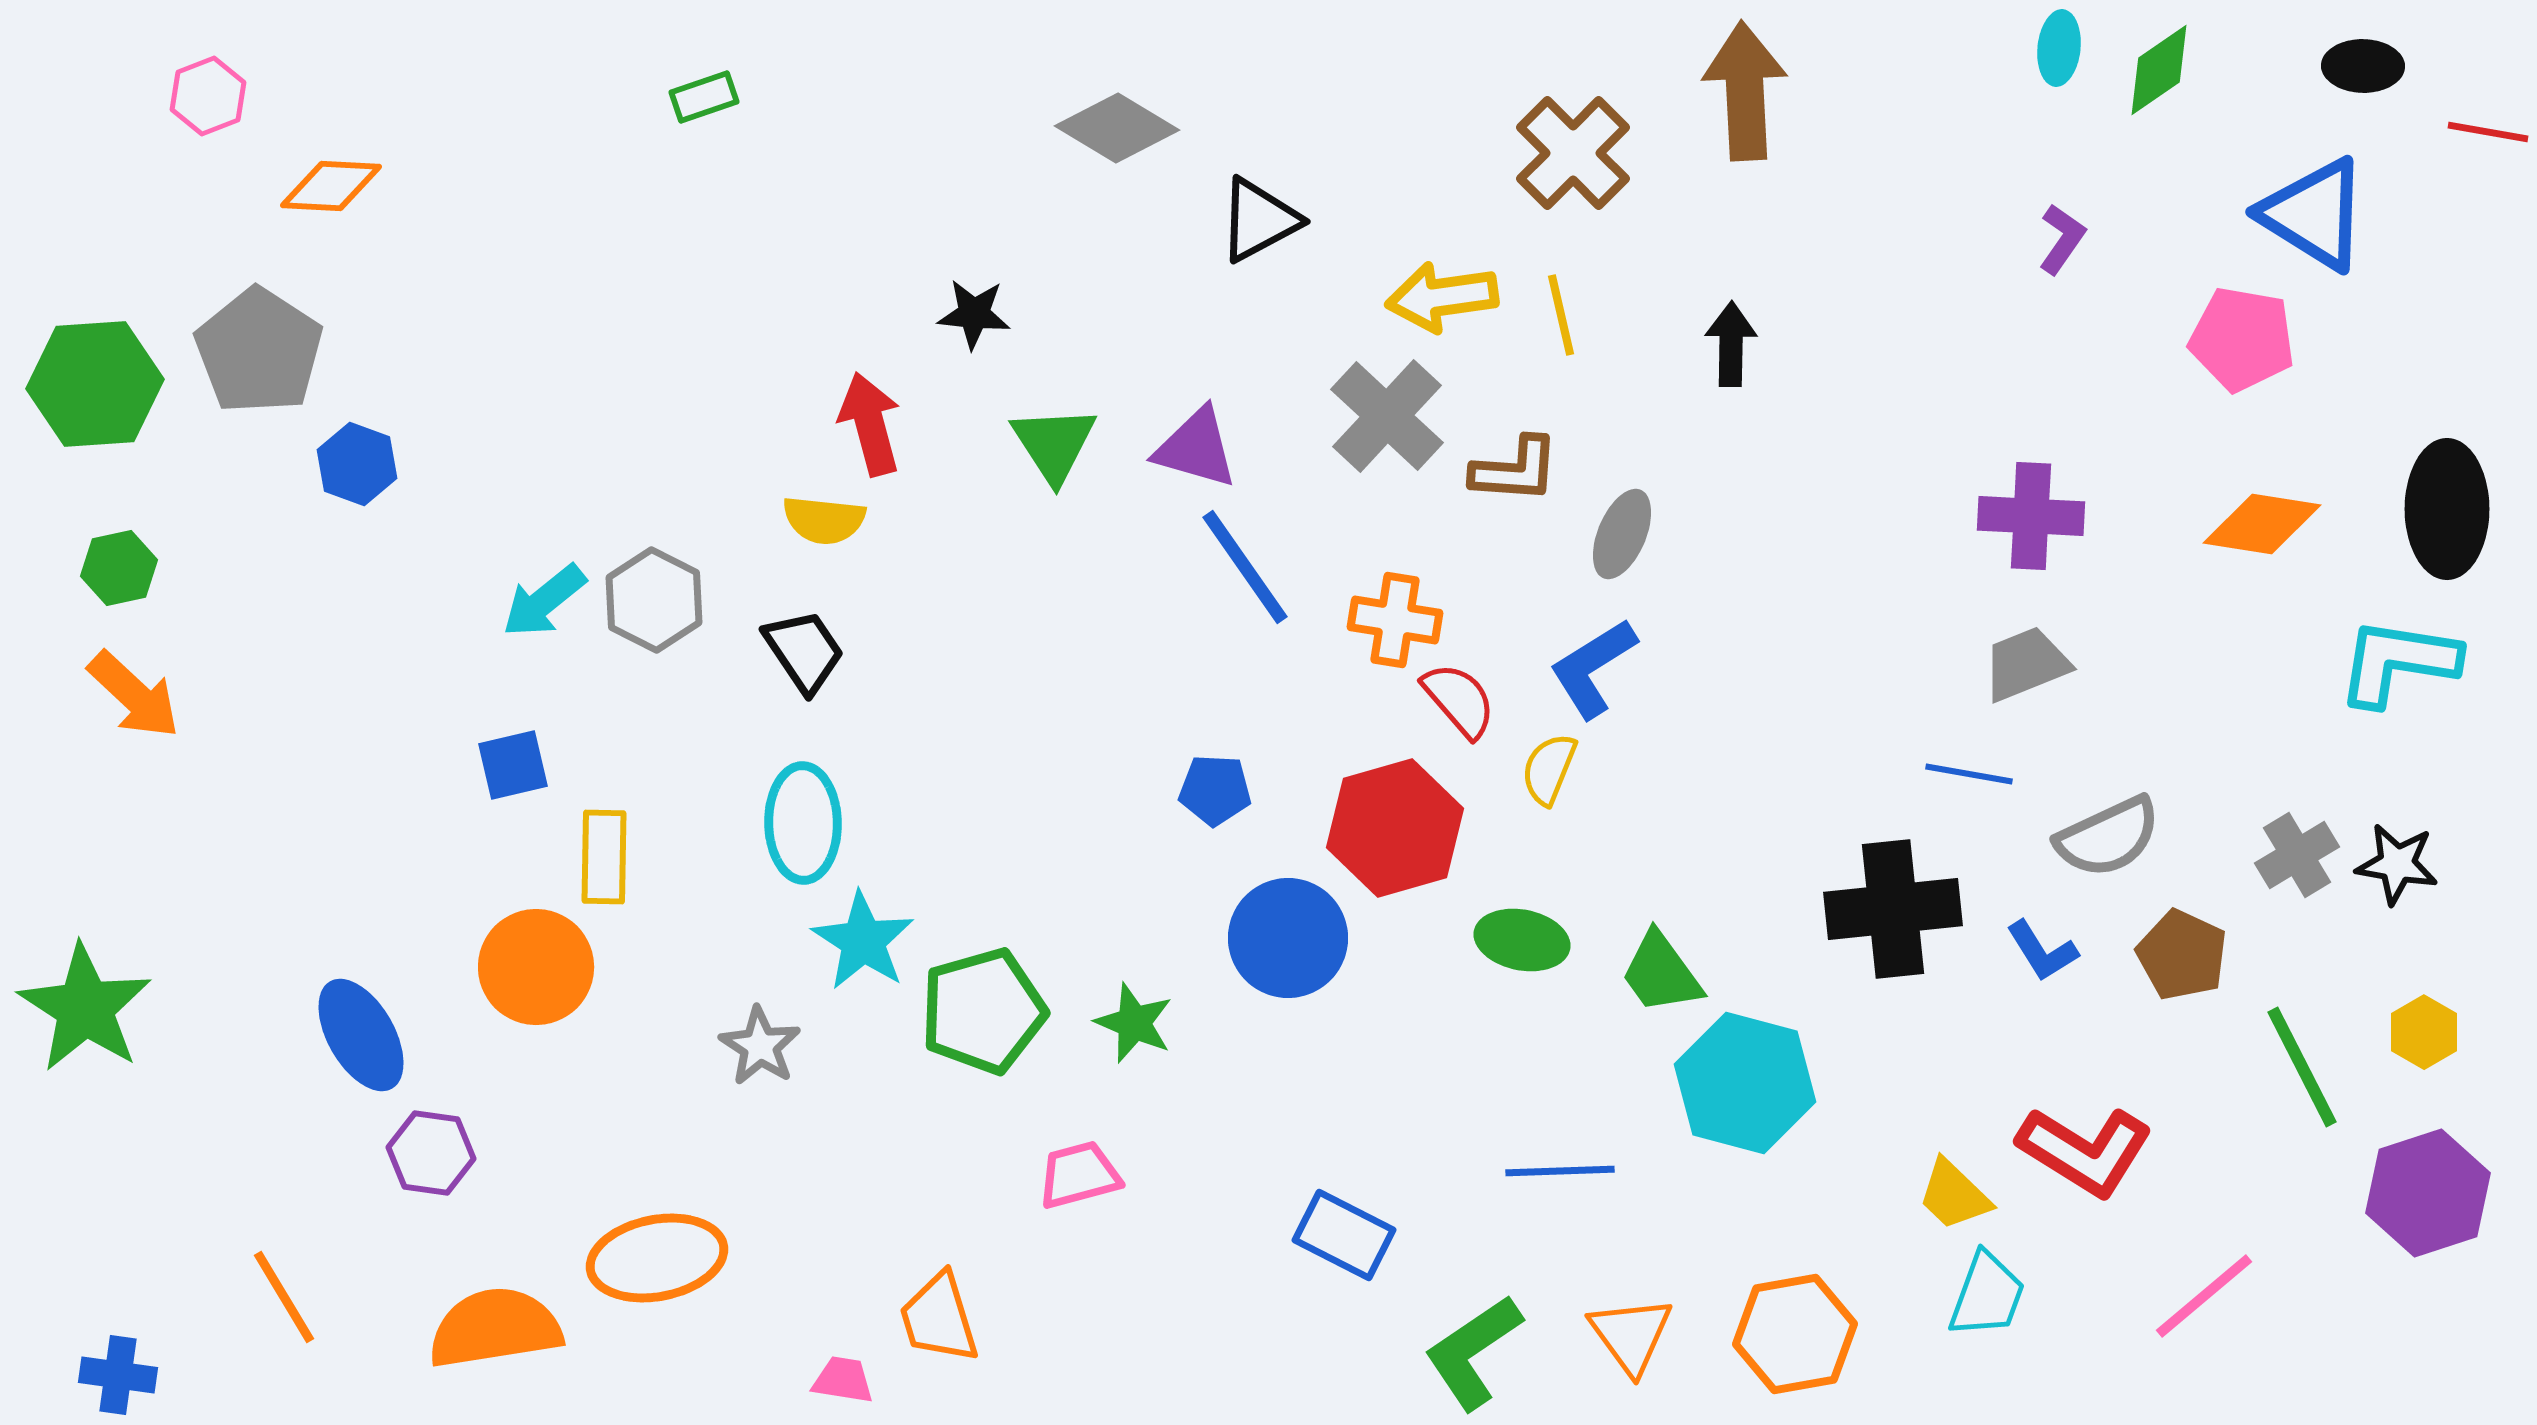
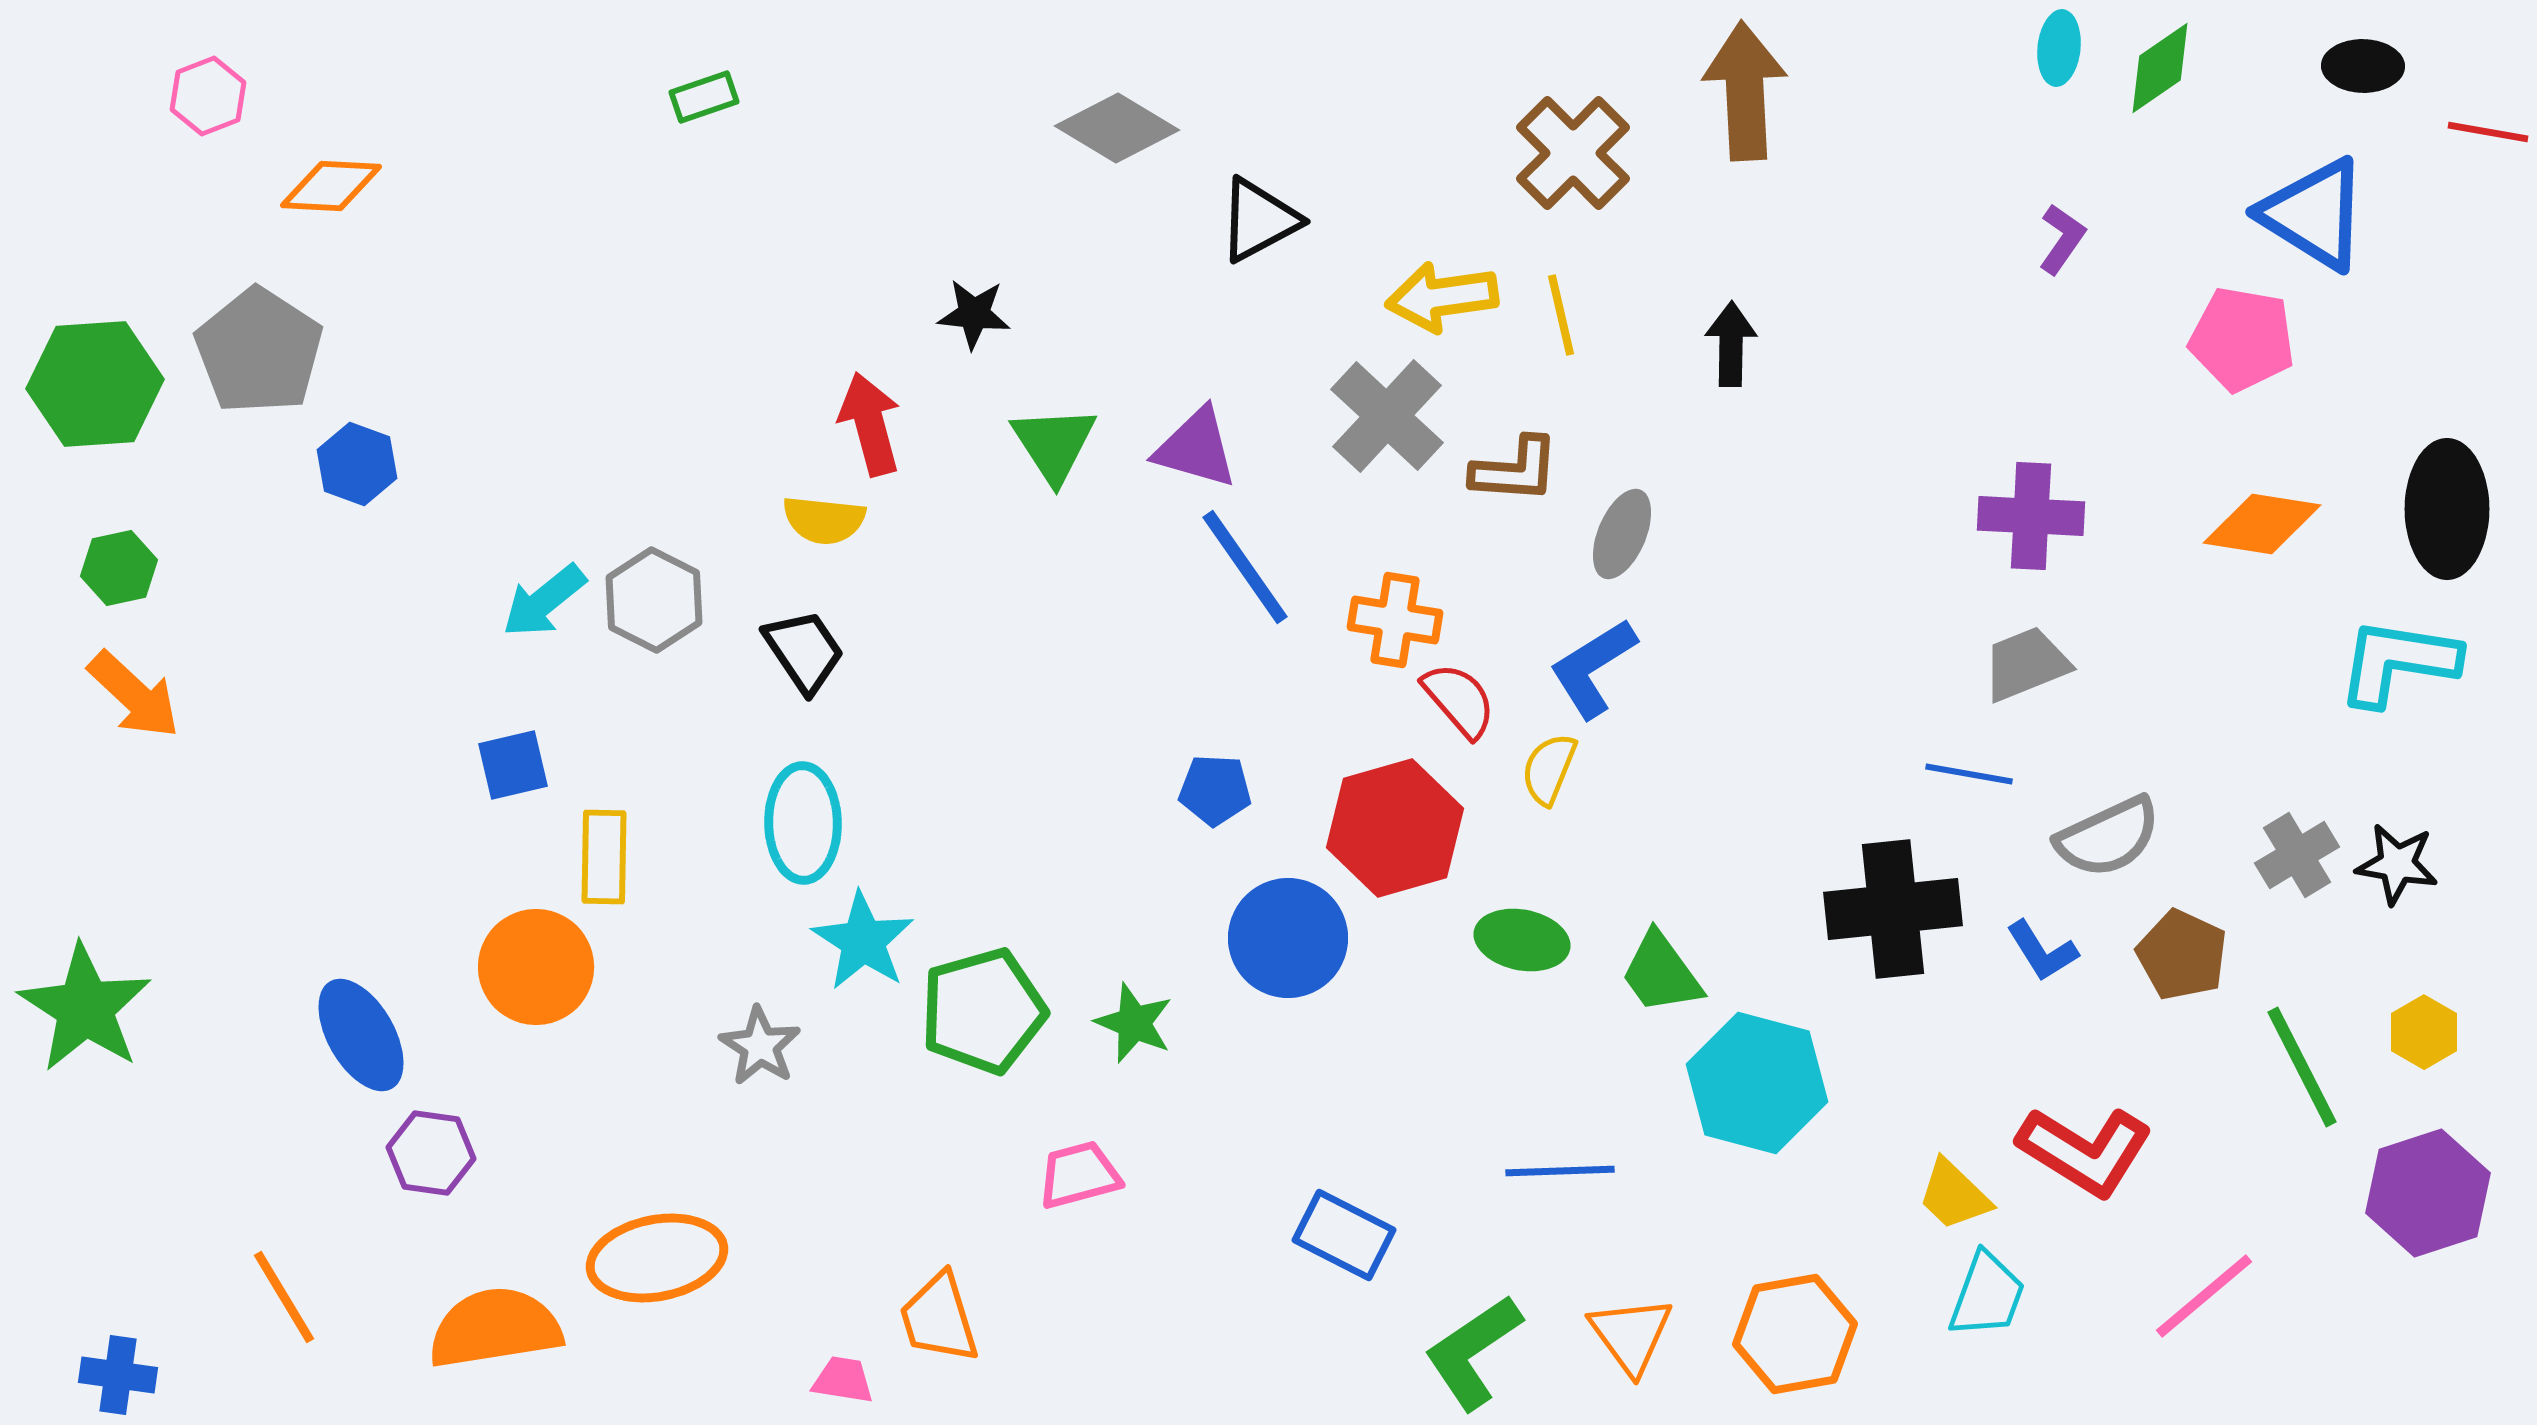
green diamond at (2159, 70): moved 1 px right, 2 px up
cyan hexagon at (1745, 1083): moved 12 px right
